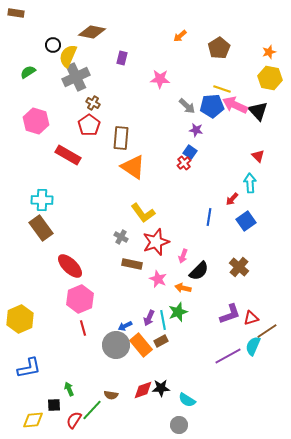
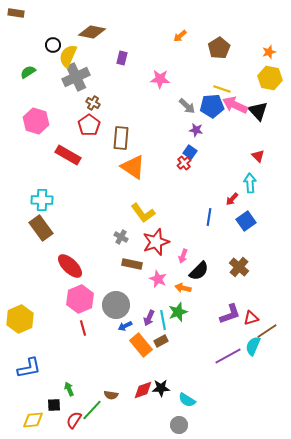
gray circle at (116, 345): moved 40 px up
